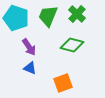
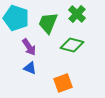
green trapezoid: moved 7 px down
